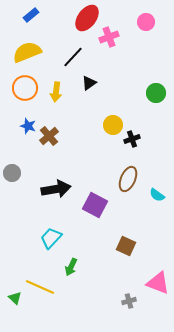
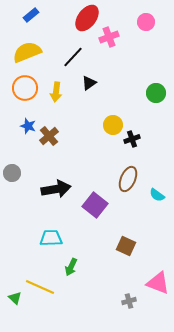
purple square: rotated 10 degrees clockwise
cyan trapezoid: rotated 45 degrees clockwise
